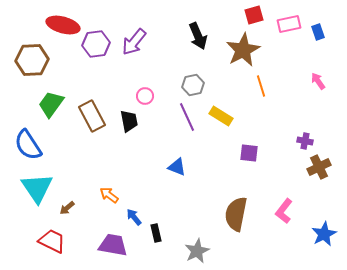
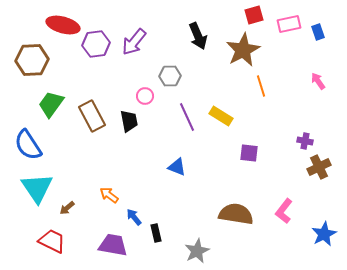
gray hexagon: moved 23 px left, 9 px up; rotated 10 degrees clockwise
brown semicircle: rotated 88 degrees clockwise
